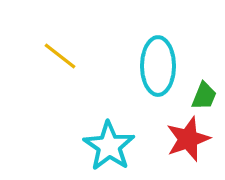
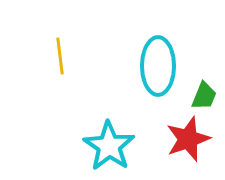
yellow line: rotated 45 degrees clockwise
